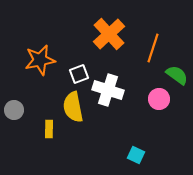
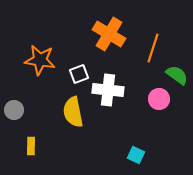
orange cross: rotated 16 degrees counterclockwise
orange star: rotated 20 degrees clockwise
white cross: rotated 12 degrees counterclockwise
yellow semicircle: moved 5 px down
yellow rectangle: moved 18 px left, 17 px down
